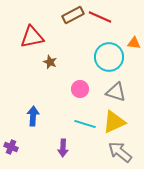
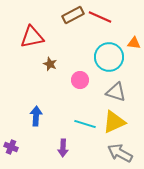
brown star: moved 2 px down
pink circle: moved 9 px up
blue arrow: moved 3 px right
gray arrow: moved 1 px down; rotated 10 degrees counterclockwise
